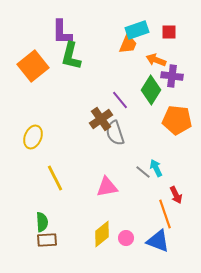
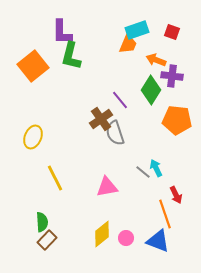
red square: moved 3 px right; rotated 21 degrees clockwise
brown rectangle: rotated 42 degrees counterclockwise
